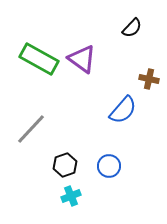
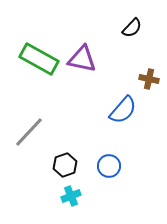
purple triangle: rotated 24 degrees counterclockwise
gray line: moved 2 px left, 3 px down
